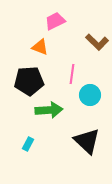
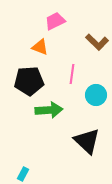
cyan circle: moved 6 px right
cyan rectangle: moved 5 px left, 30 px down
